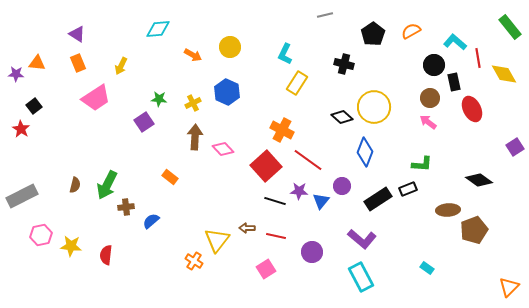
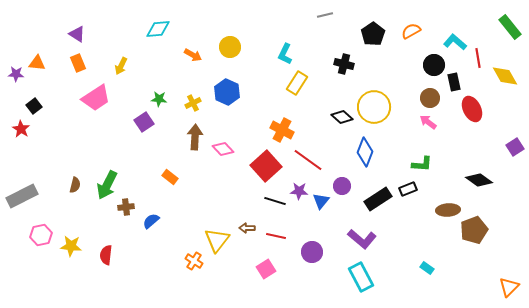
yellow diamond at (504, 74): moved 1 px right, 2 px down
